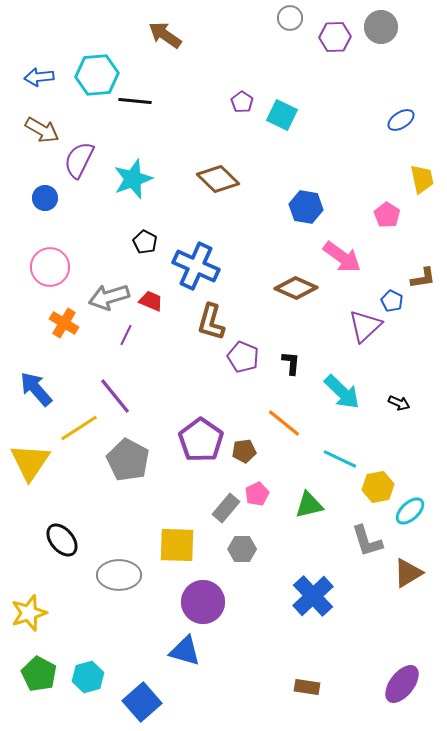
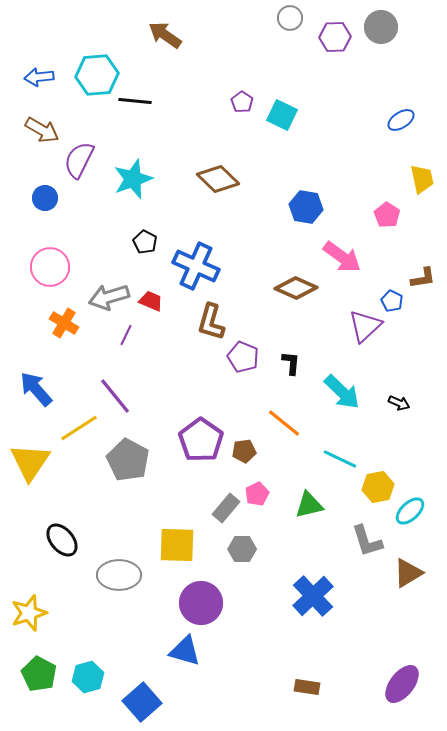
purple circle at (203, 602): moved 2 px left, 1 px down
